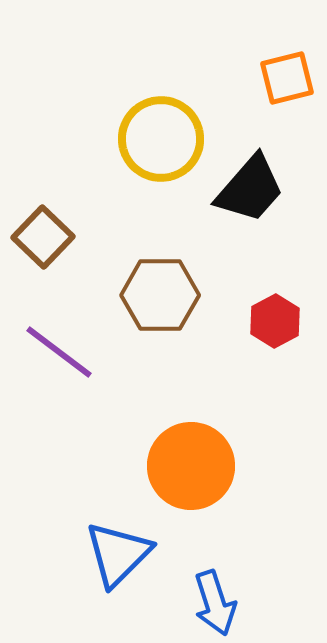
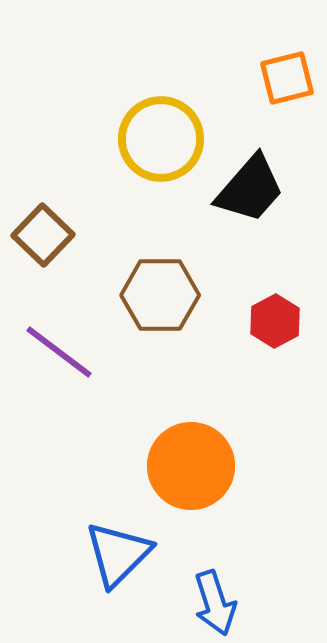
brown square: moved 2 px up
